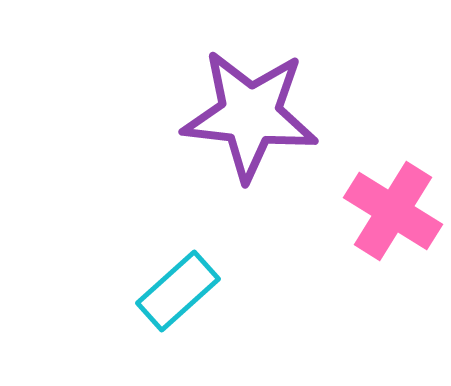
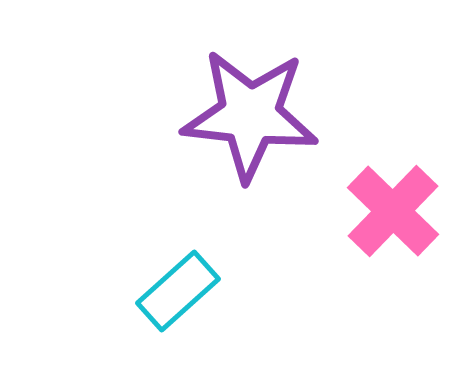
pink cross: rotated 12 degrees clockwise
